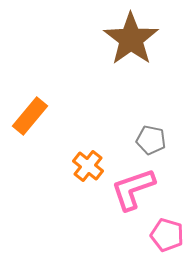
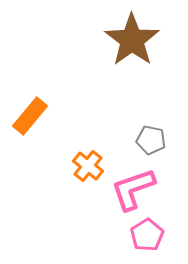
brown star: moved 1 px right, 1 px down
pink pentagon: moved 20 px left; rotated 24 degrees clockwise
